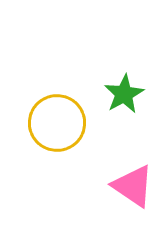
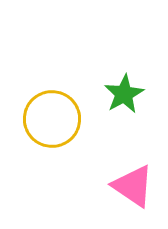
yellow circle: moved 5 px left, 4 px up
